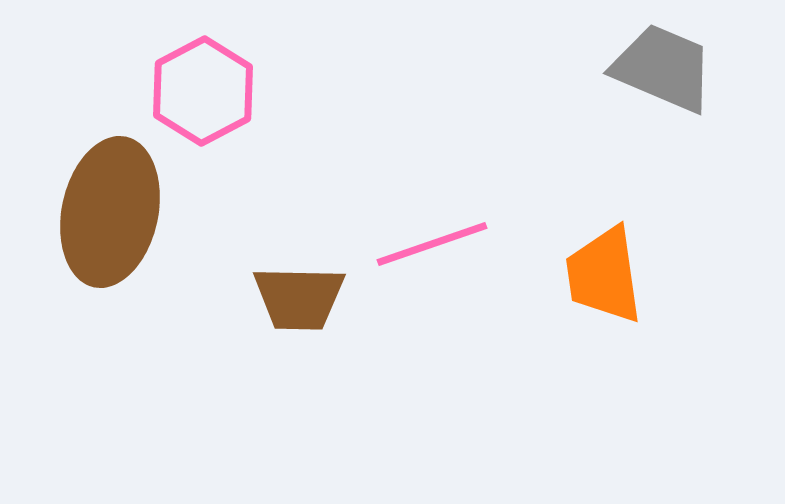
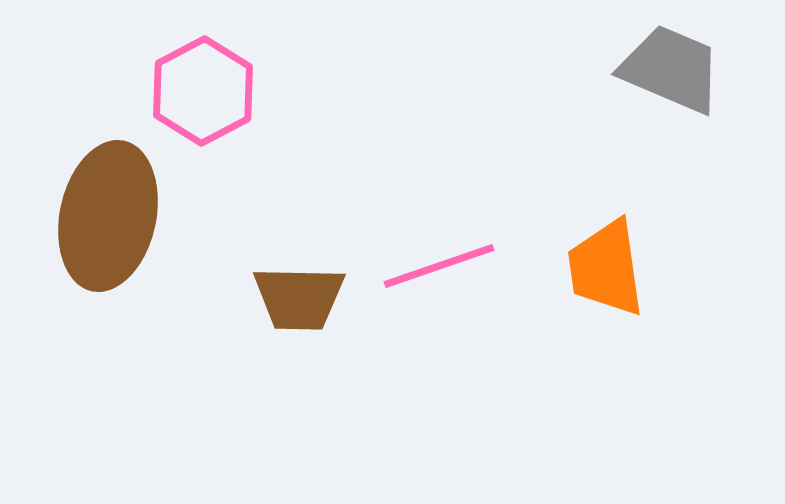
gray trapezoid: moved 8 px right, 1 px down
brown ellipse: moved 2 px left, 4 px down
pink line: moved 7 px right, 22 px down
orange trapezoid: moved 2 px right, 7 px up
